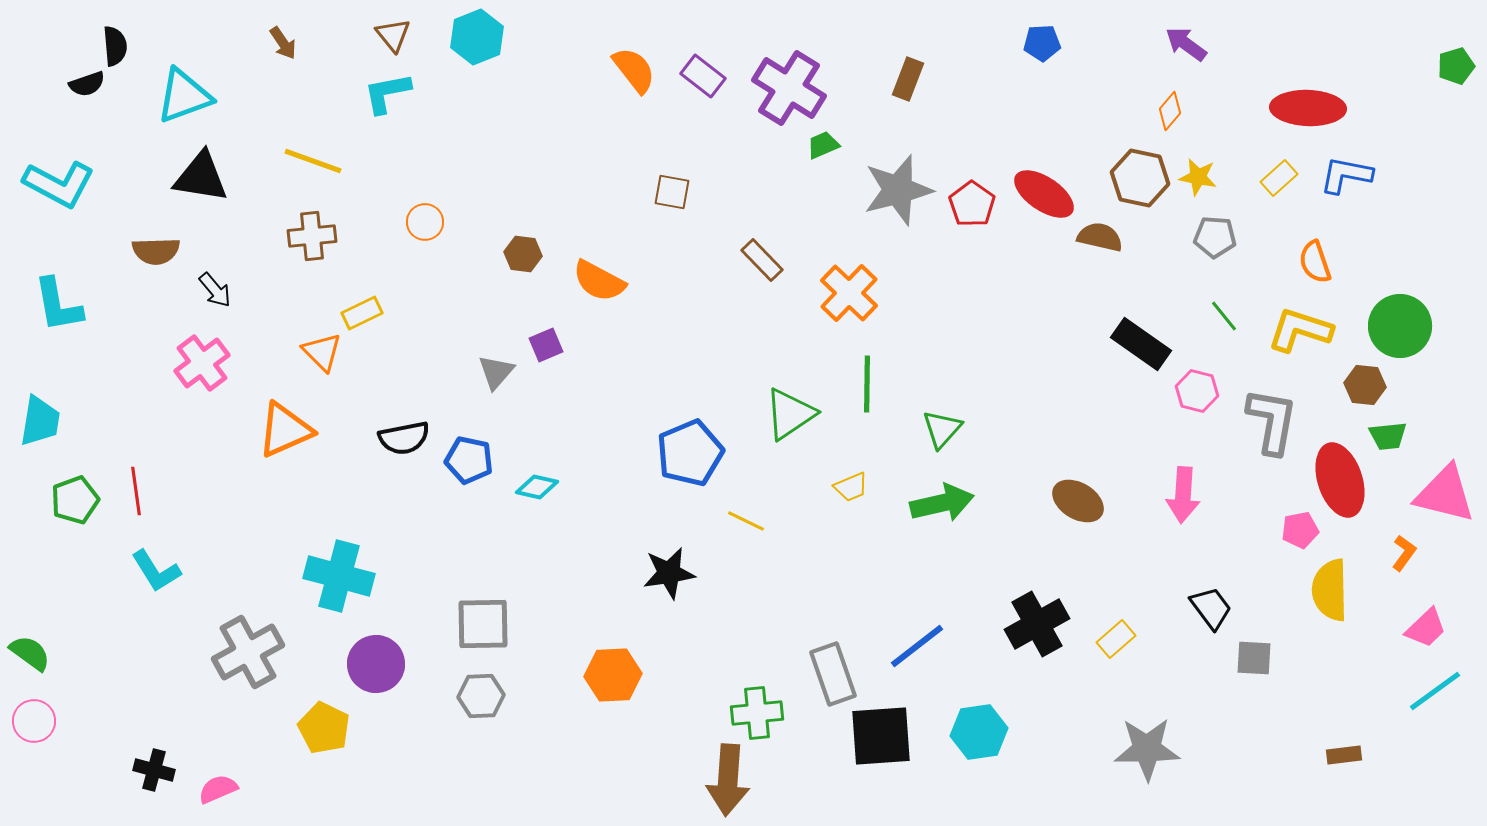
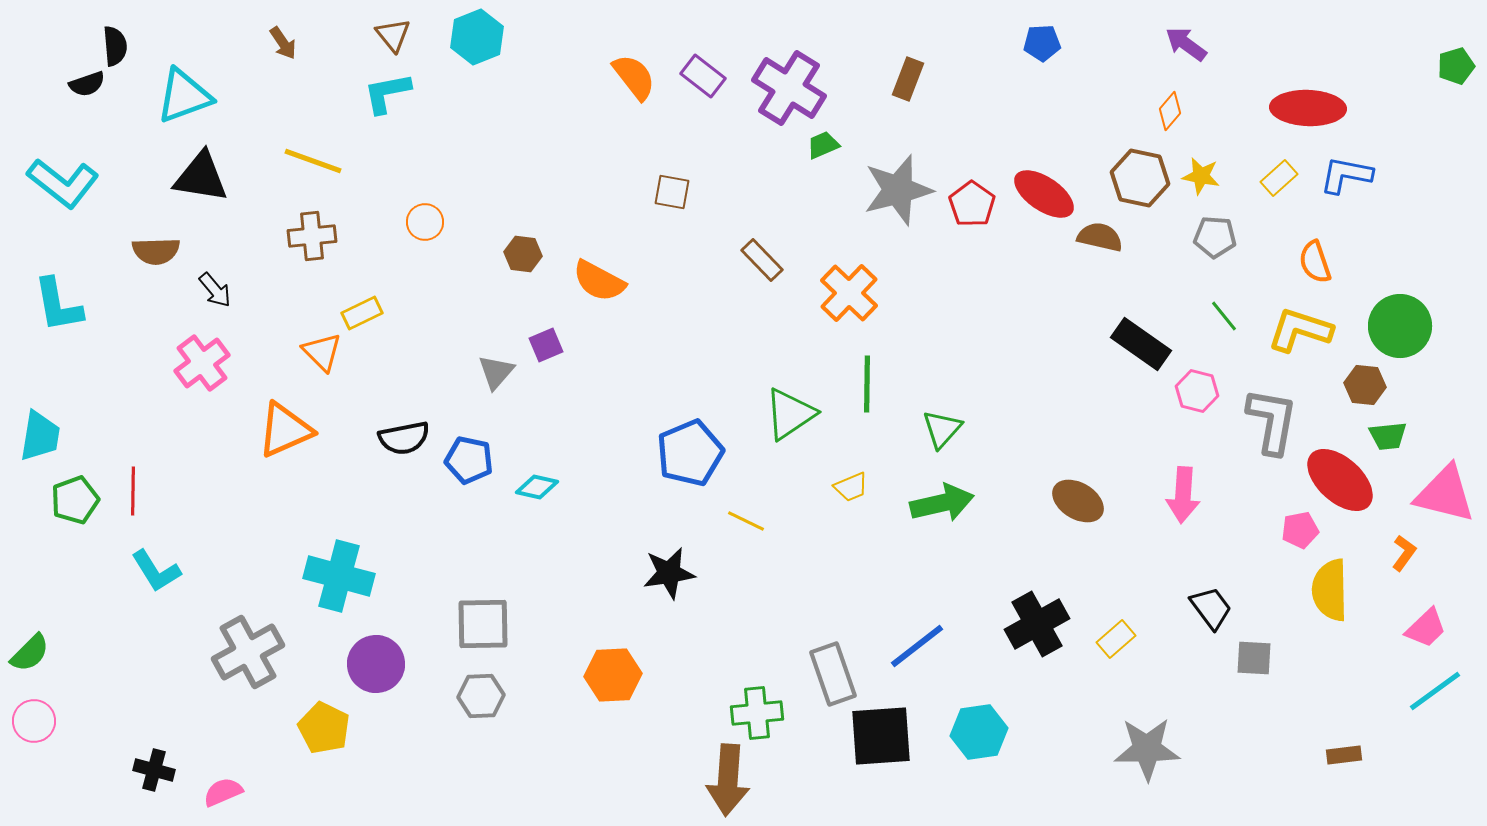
orange semicircle at (634, 70): moved 7 px down
yellow star at (1198, 177): moved 3 px right, 1 px up
cyan L-shape at (59, 184): moved 4 px right, 1 px up; rotated 10 degrees clockwise
cyan trapezoid at (40, 421): moved 15 px down
red ellipse at (1340, 480): rotated 30 degrees counterclockwise
red line at (136, 491): moved 3 px left; rotated 9 degrees clockwise
green semicircle at (30, 653): rotated 99 degrees clockwise
pink semicircle at (218, 789): moved 5 px right, 3 px down
